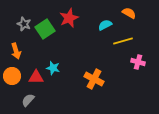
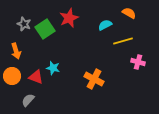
red triangle: rotated 21 degrees clockwise
